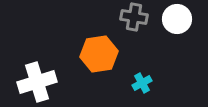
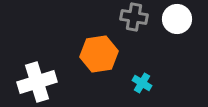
cyan cross: rotated 30 degrees counterclockwise
